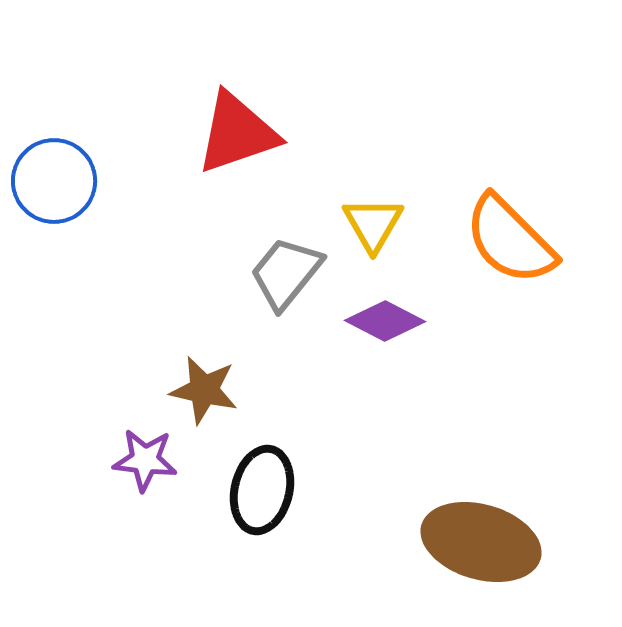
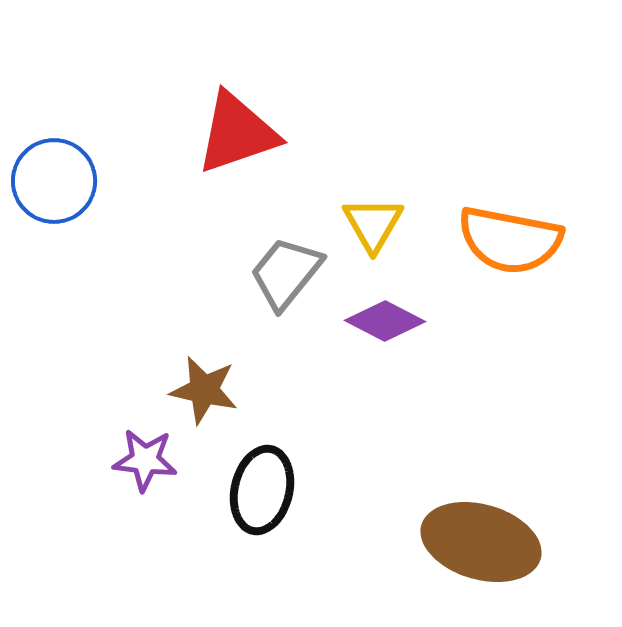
orange semicircle: rotated 34 degrees counterclockwise
